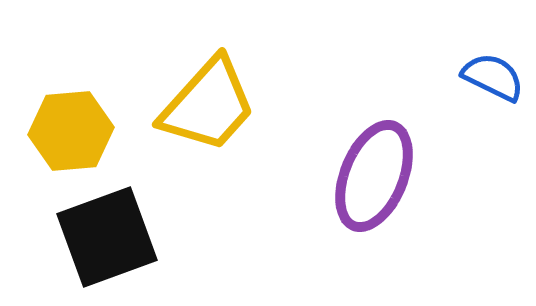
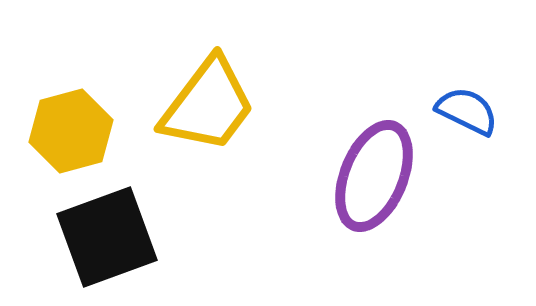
blue semicircle: moved 26 px left, 34 px down
yellow trapezoid: rotated 5 degrees counterclockwise
yellow hexagon: rotated 10 degrees counterclockwise
